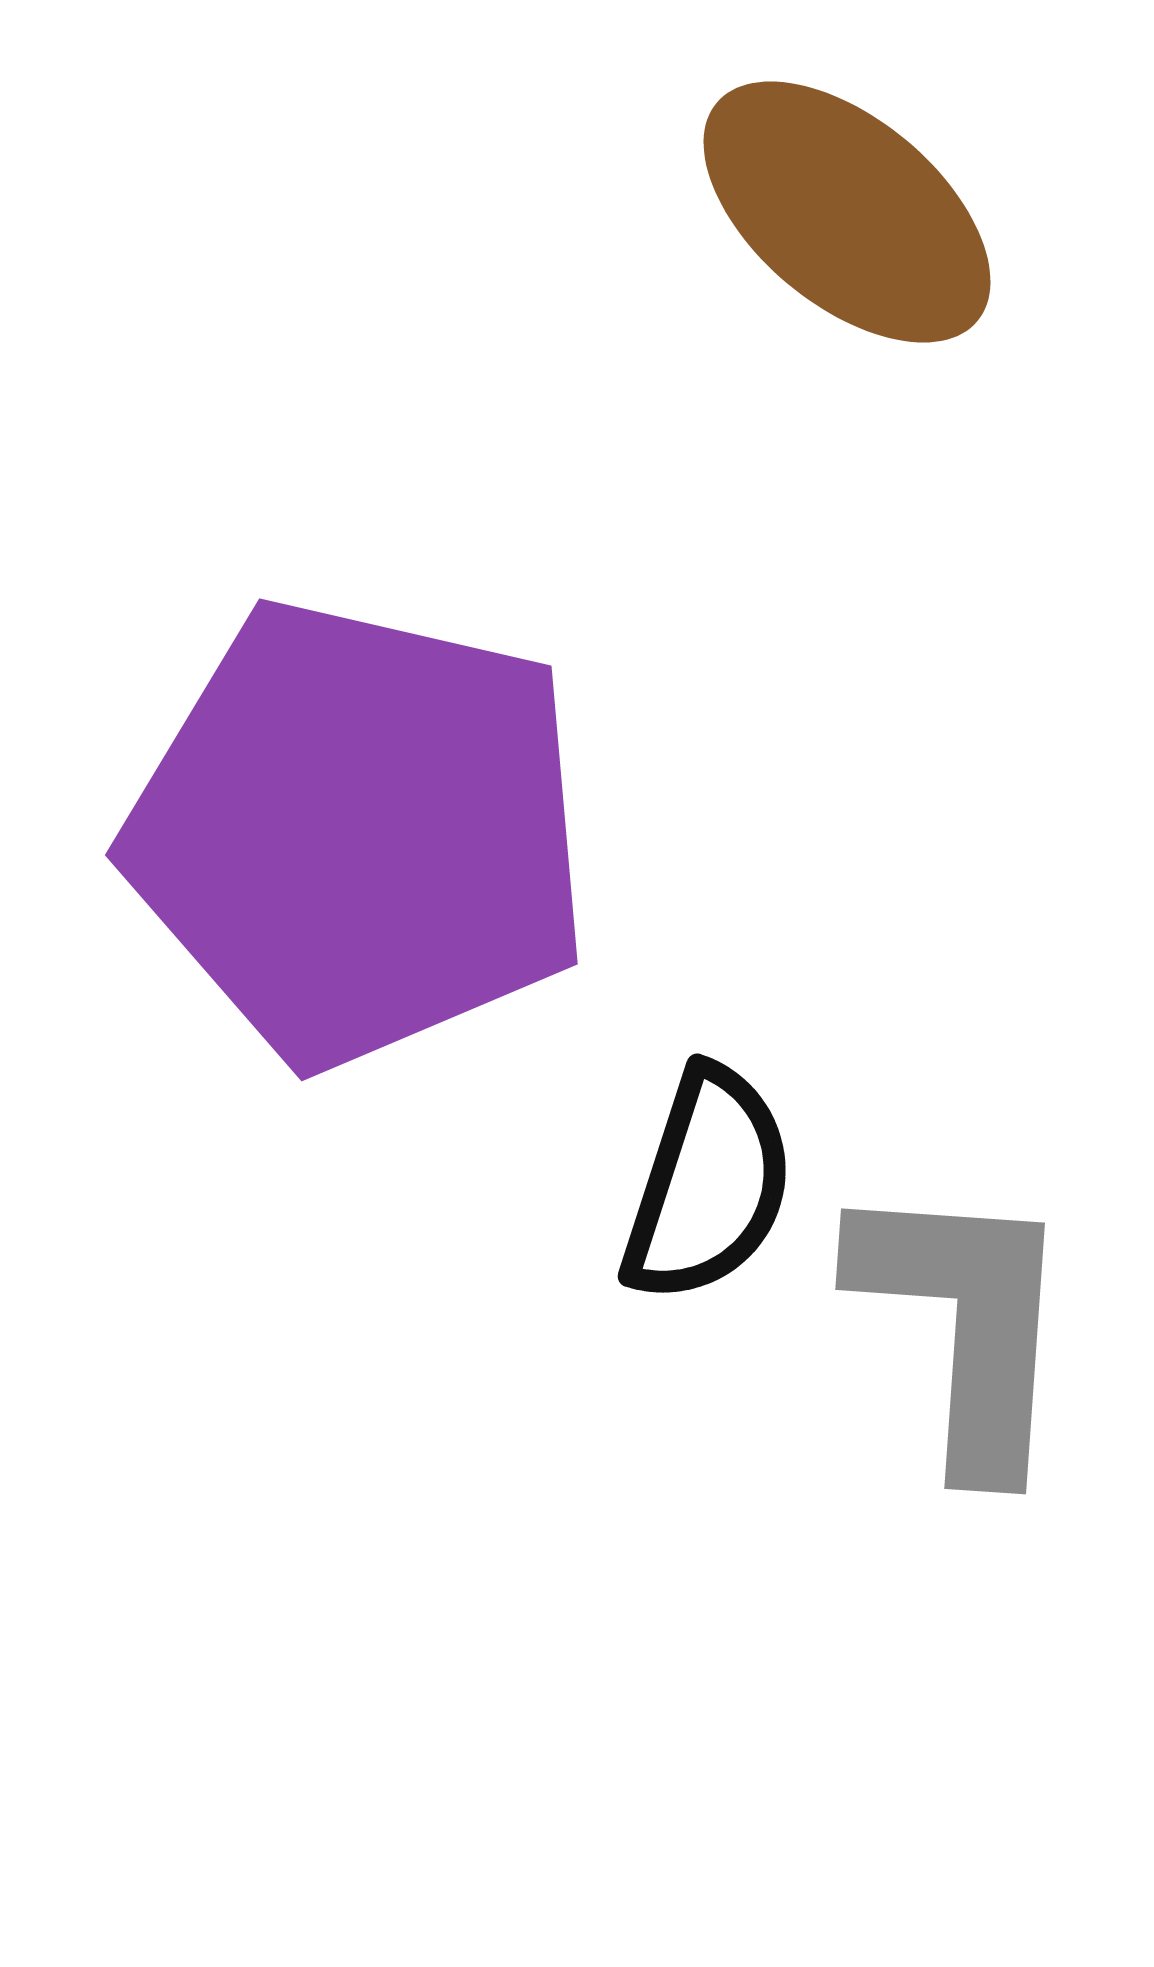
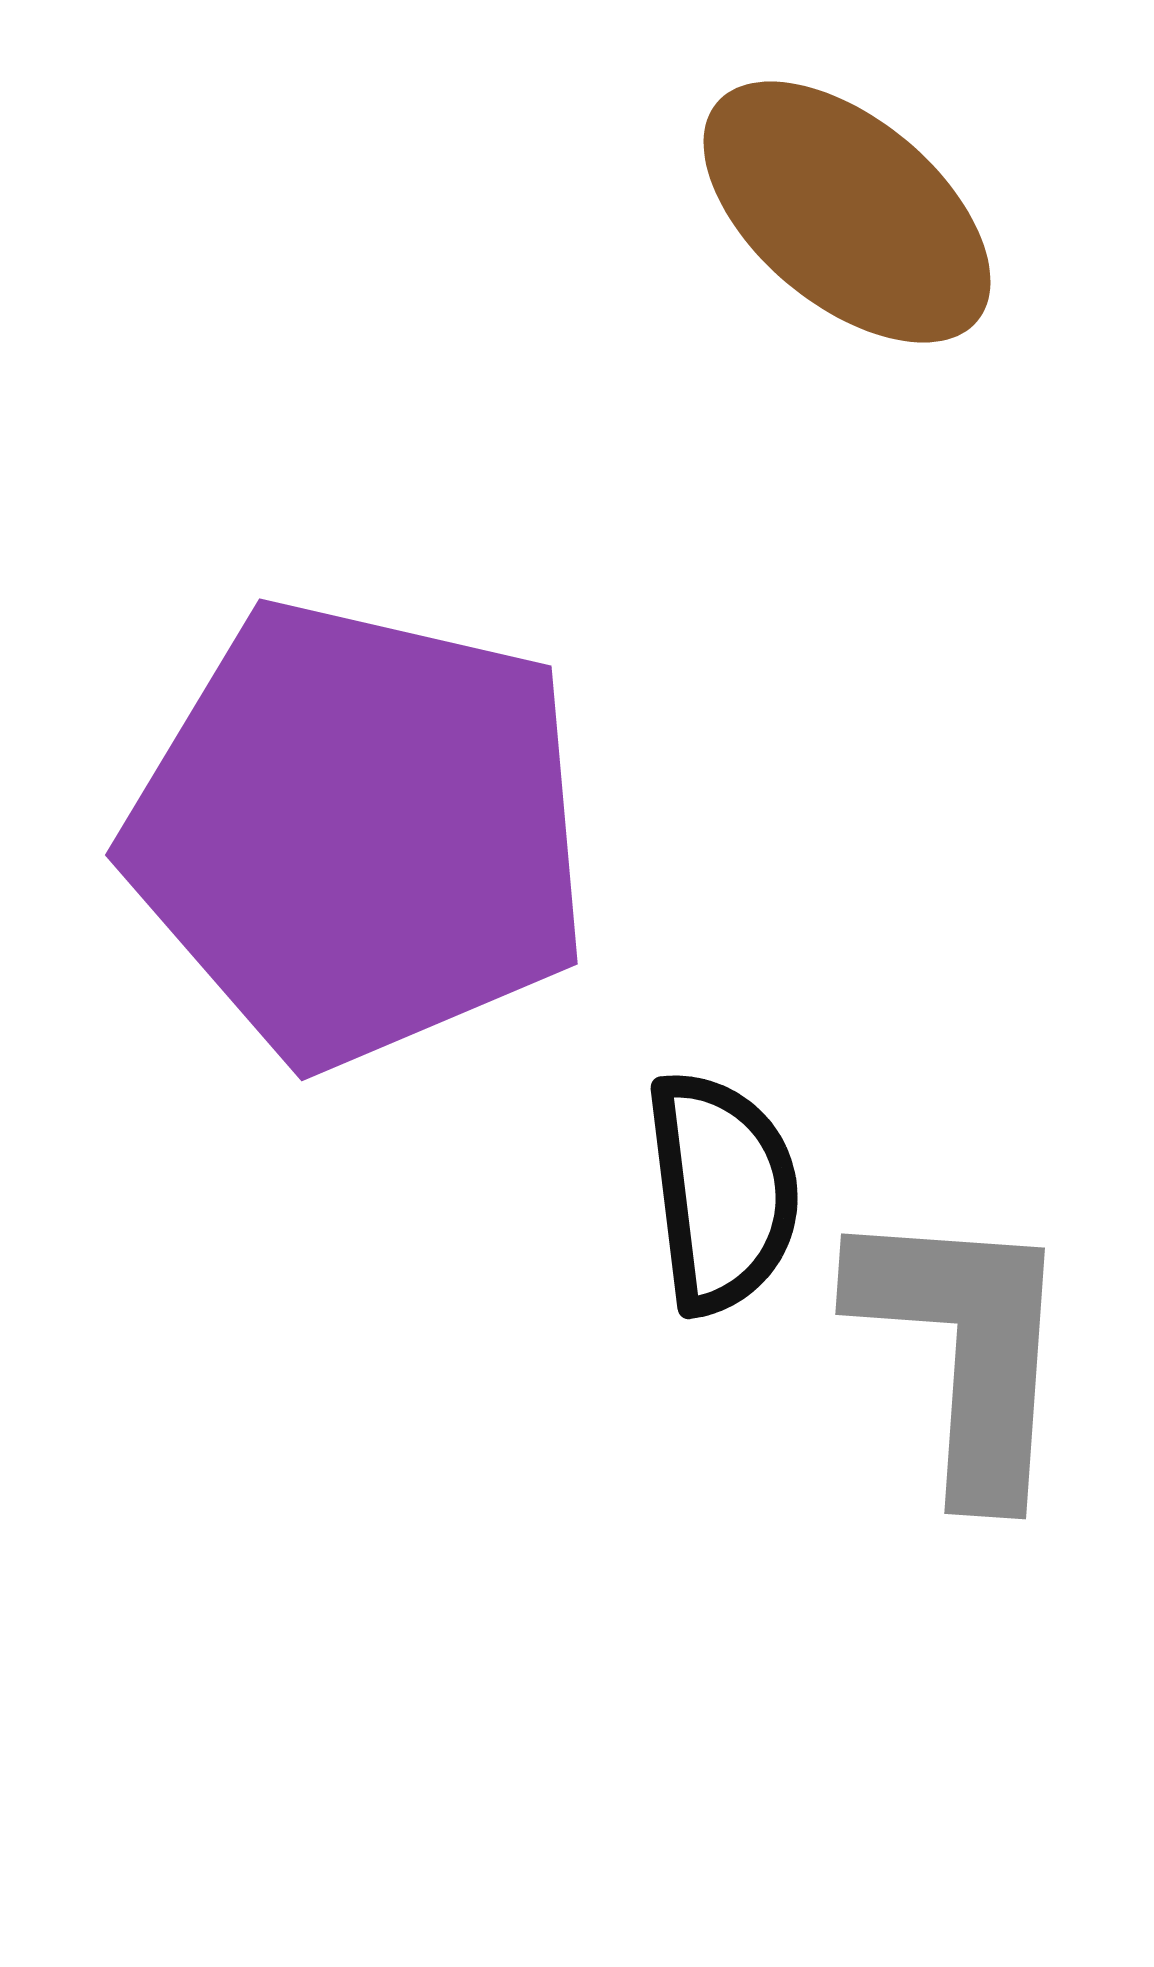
black semicircle: moved 14 px right, 7 px down; rotated 25 degrees counterclockwise
gray L-shape: moved 25 px down
